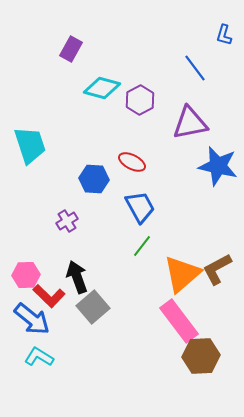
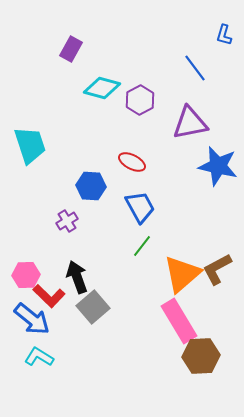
blue hexagon: moved 3 px left, 7 px down
pink rectangle: rotated 6 degrees clockwise
